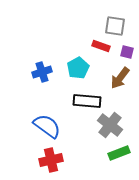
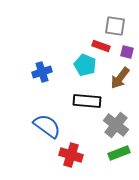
cyan pentagon: moved 7 px right, 3 px up; rotated 20 degrees counterclockwise
gray cross: moved 6 px right
red cross: moved 20 px right, 5 px up; rotated 30 degrees clockwise
